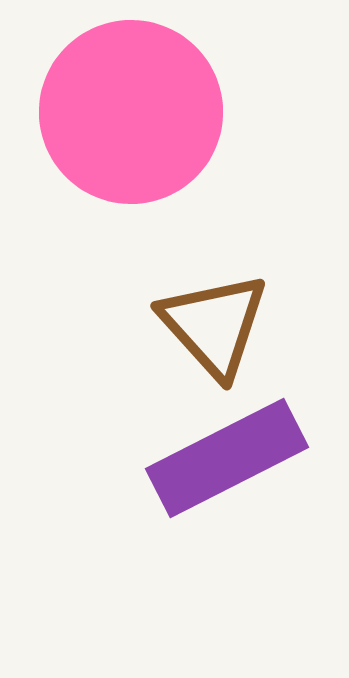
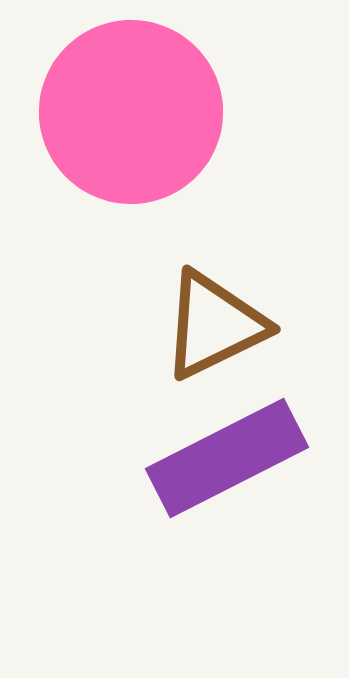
brown triangle: rotated 46 degrees clockwise
